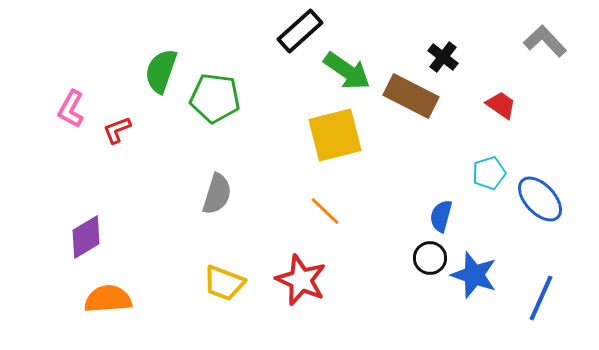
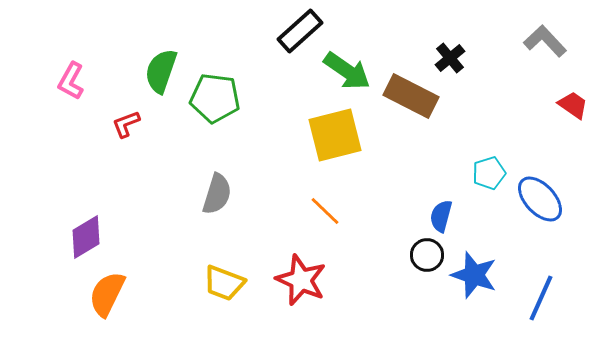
black cross: moved 7 px right, 1 px down; rotated 12 degrees clockwise
red trapezoid: moved 72 px right
pink L-shape: moved 28 px up
red L-shape: moved 9 px right, 6 px up
black circle: moved 3 px left, 3 px up
orange semicircle: moved 1 px left, 5 px up; rotated 60 degrees counterclockwise
